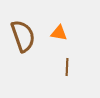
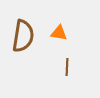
brown semicircle: rotated 28 degrees clockwise
